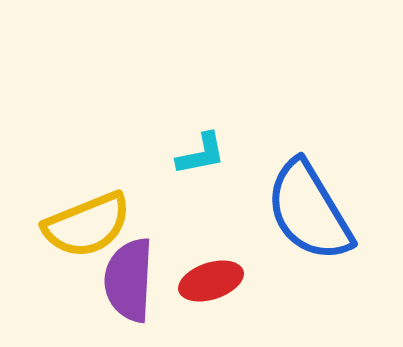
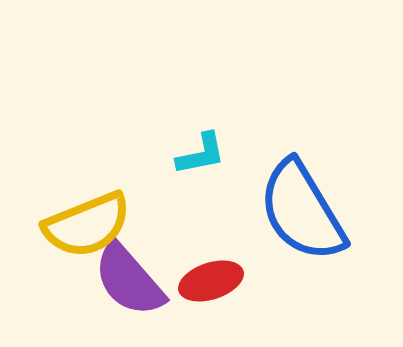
blue semicircle: moved 7 px left
purple semicircle: rotated 44 degrees counterclockwise
